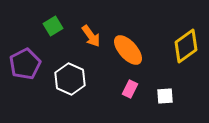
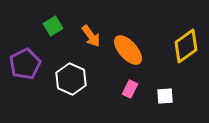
white hexagon: moved 1 px right
